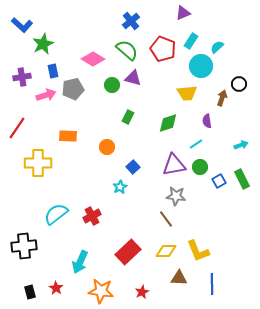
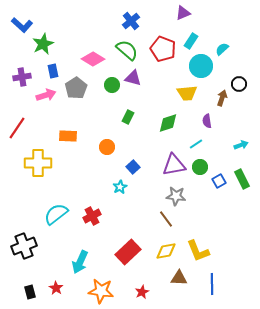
cyan semicircle at (217, 47): moved 5 px right, 2 px down
gray pentagon at (73, 89): moved 3 px right, 1 px up; rotated 20 degrees counterclockwise
black cross at (24, 246): rotated 15 degrees counterclockwise
yellow diamond at (166, 251): rotated 10 degrees counterclockwise
